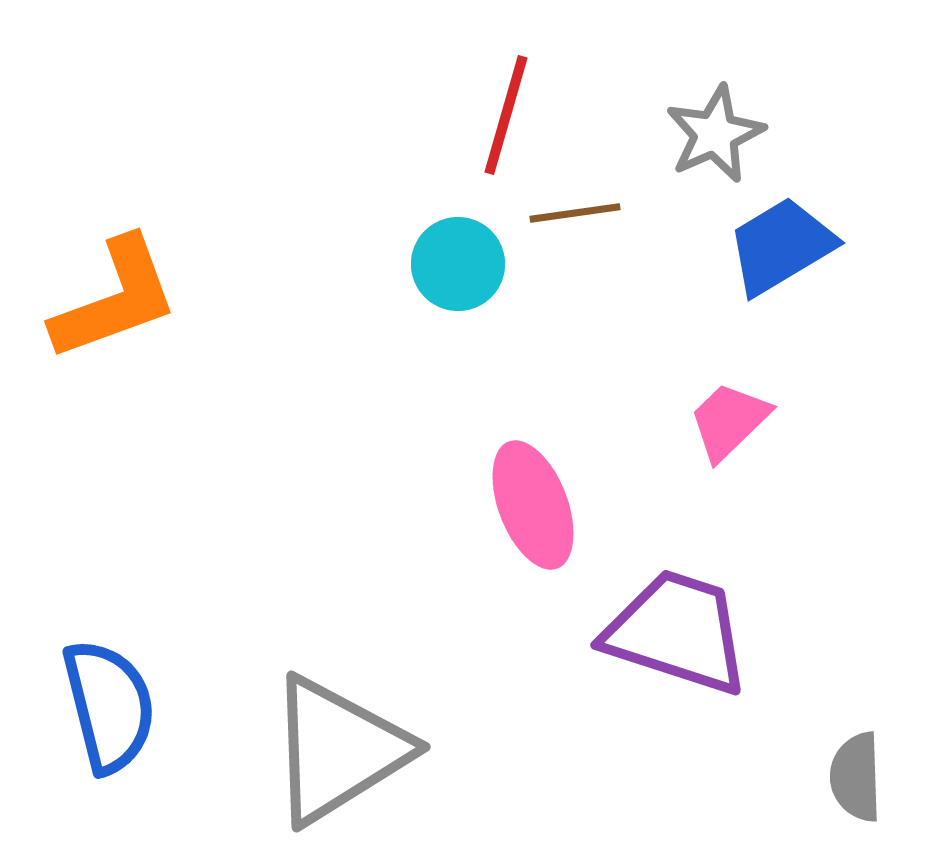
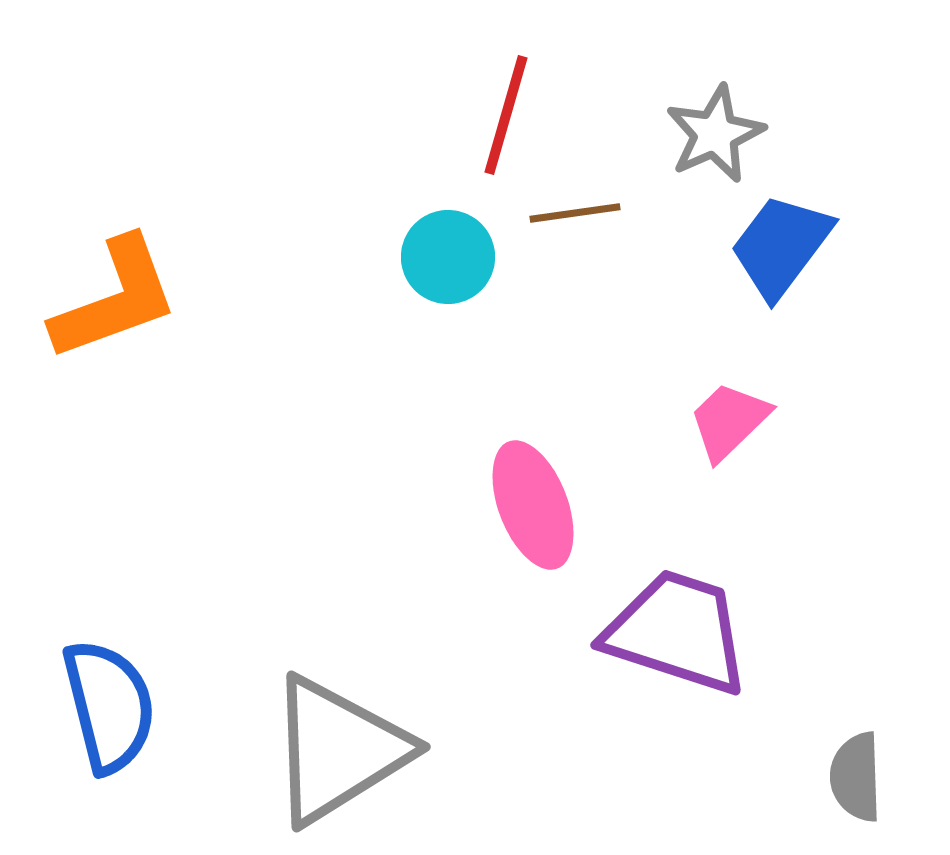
blue trapezoid: rotated 22 degrees counterclockwise
cyan circle: moved 10 px left, 7 px up
